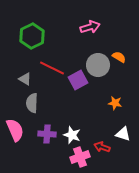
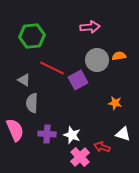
pink arrow: rotated 12 degrees clockwise
green hexagon: rotated 20 degrees clockwise
orange semicircle: moved 1 px up; rotated 40 degrees counterclockwise
gray circle: moved 1 px left, 5 px up
gray triangle: moved 1 px left, 1 px down
pink cross: rotated 24 degrees counterclockwise
